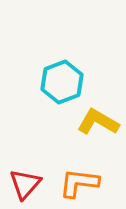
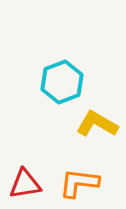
yellow L-shape: moved 1 px left, 2 px down
red triangle: rotated 40 degrees clockwise
